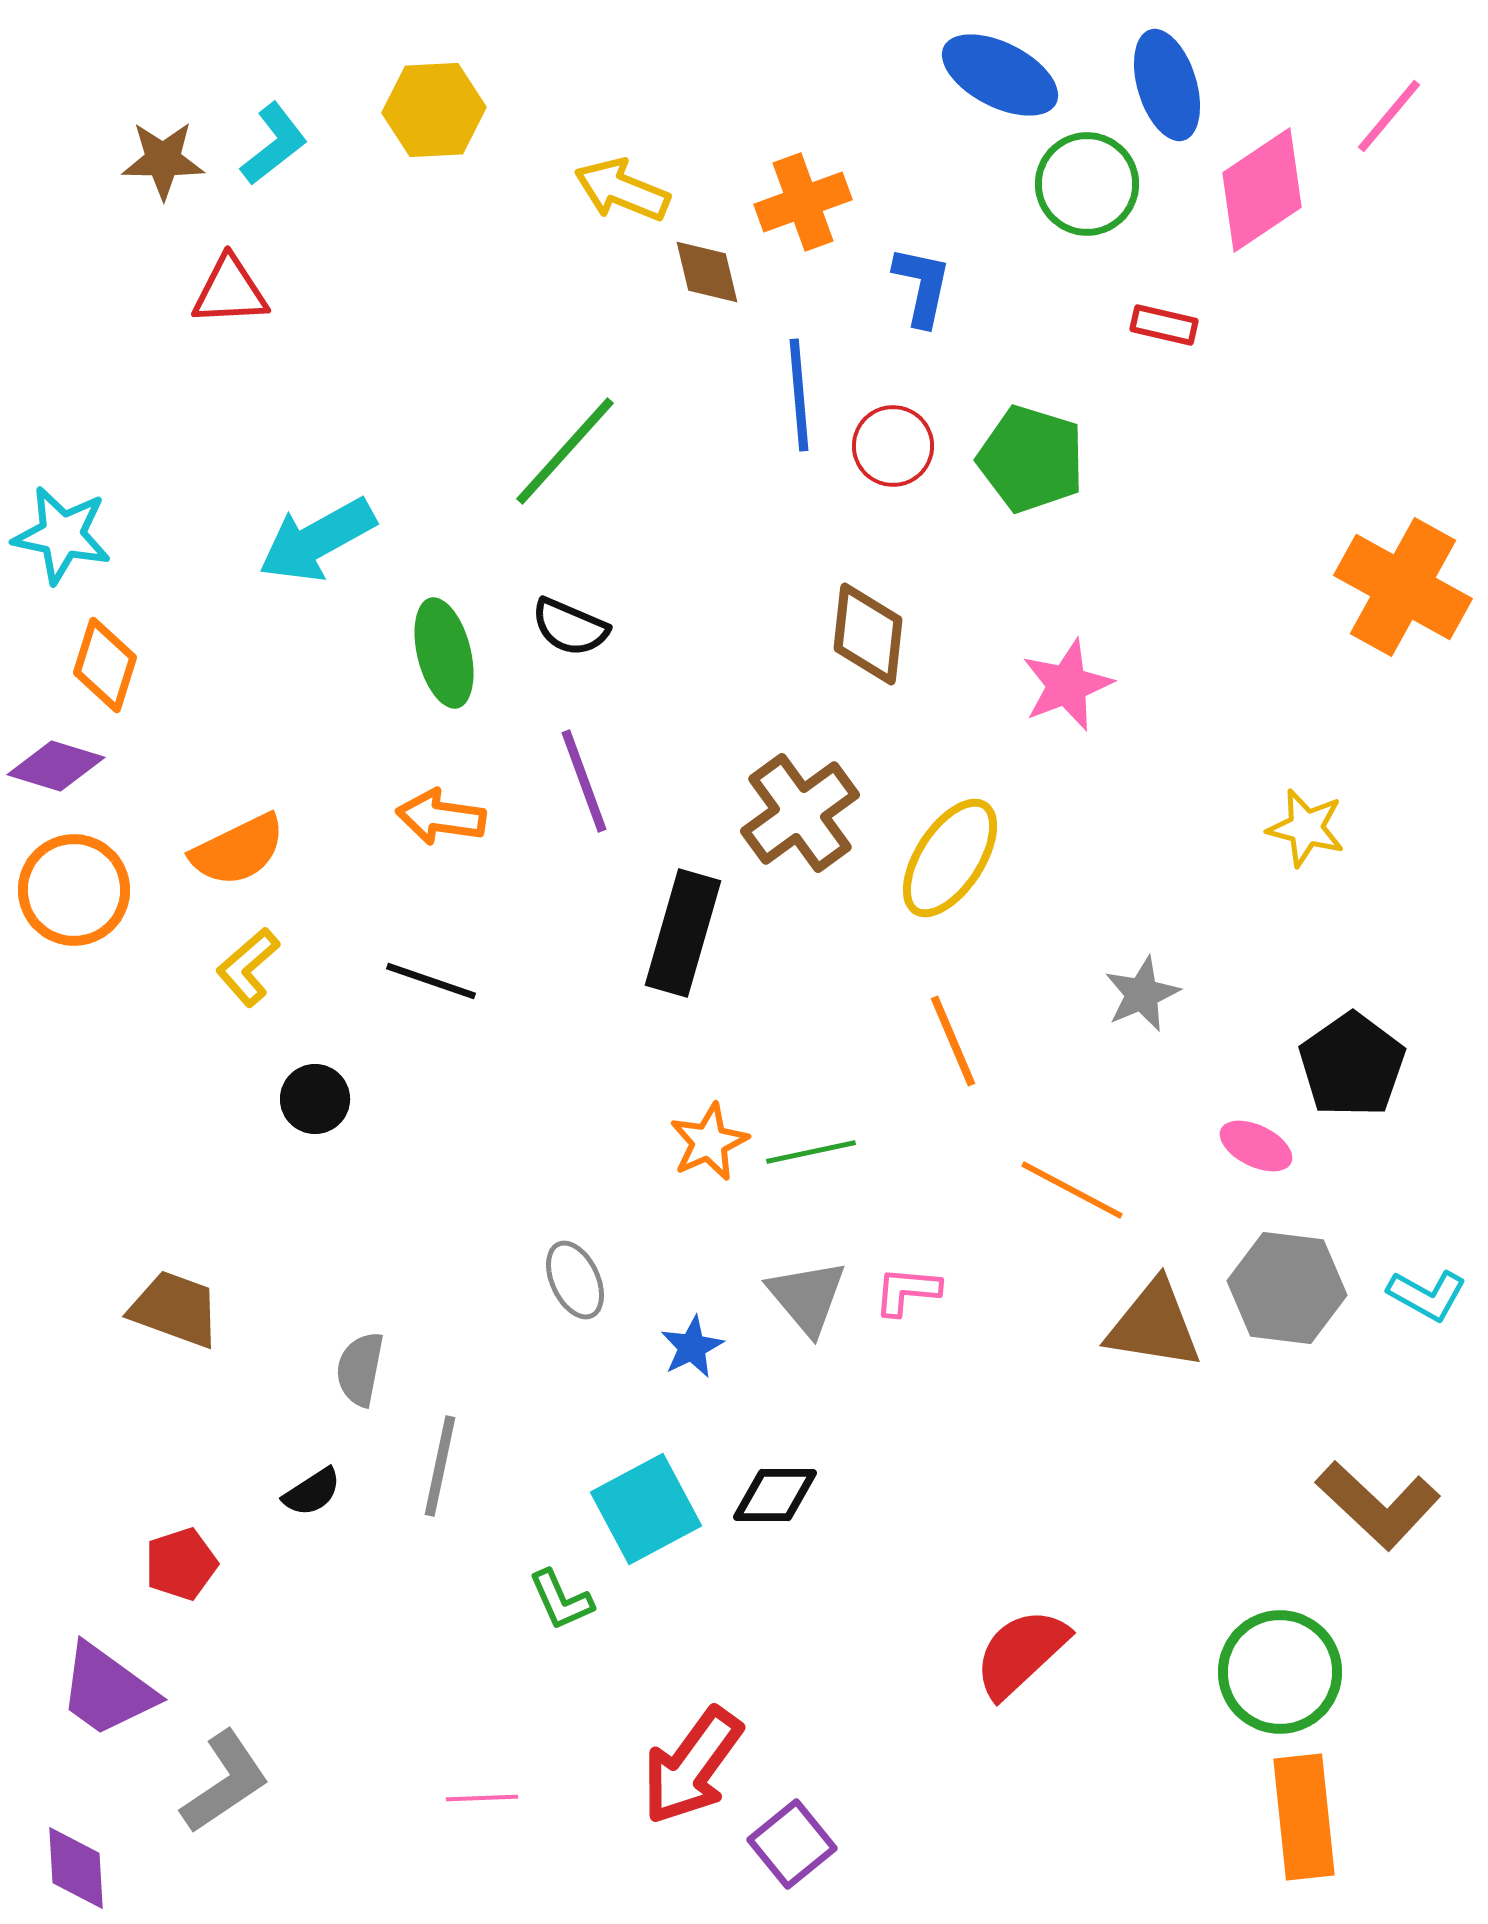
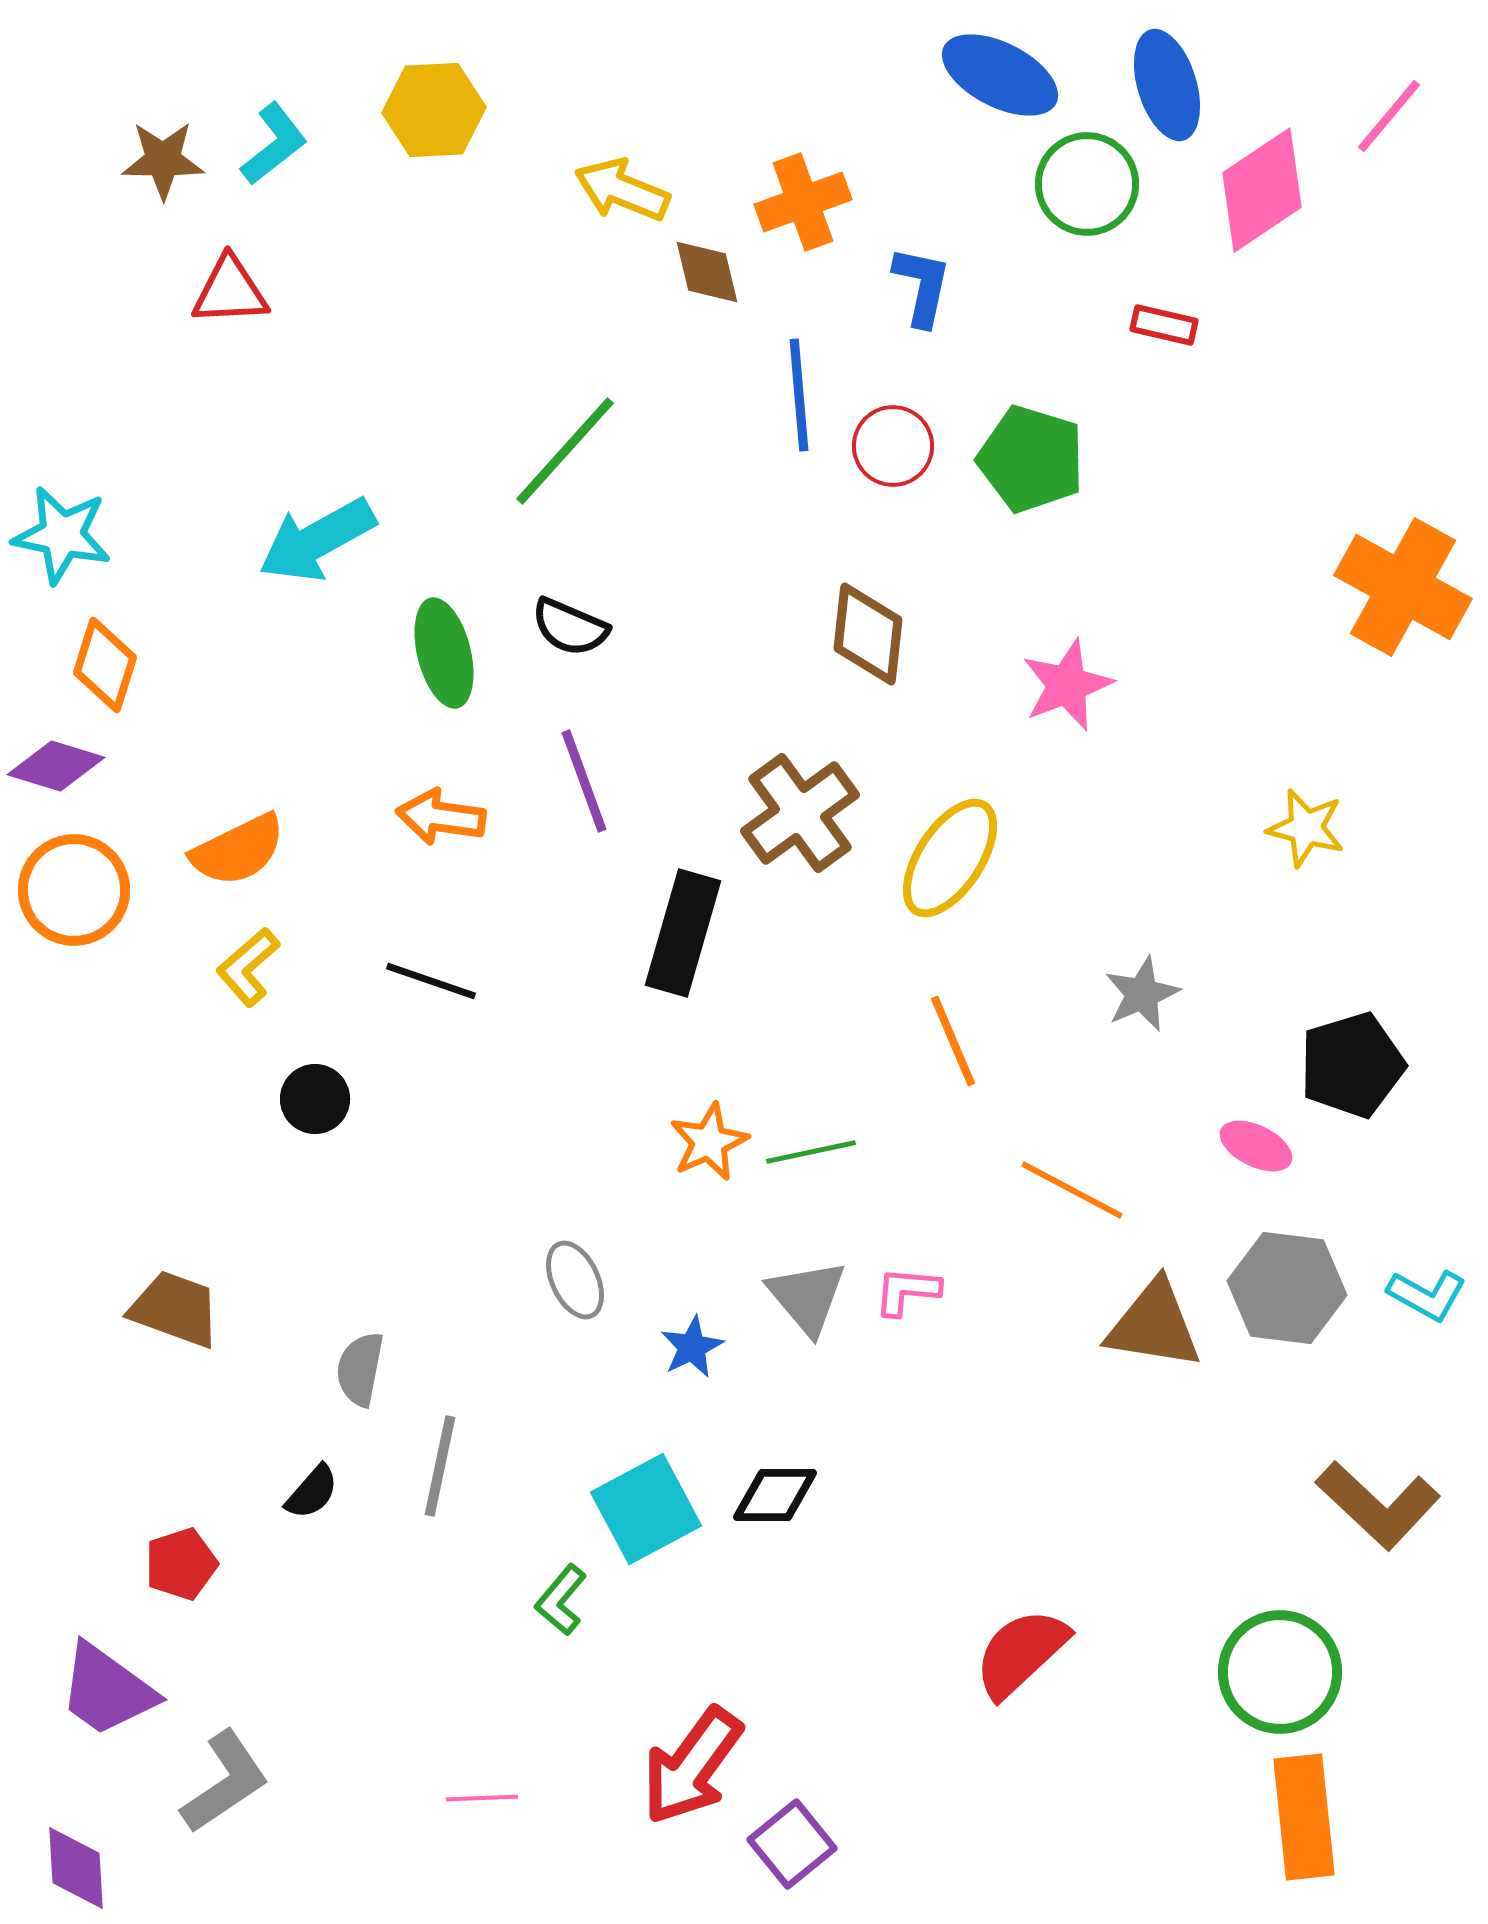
black pentagon at (1352, 1065): rotated 18 degrees clockwise
black semicircle at (312, 1492): rotated 16 degrees counterclockwise
green L-shape at (561, 1600): rotated 64 degrees clockwise
